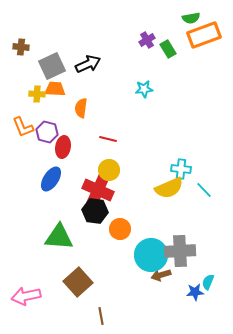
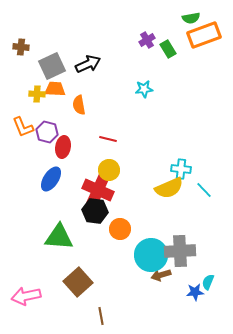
orange semicircle: moved 2 px left, 3 px up; rotated 18 degrees counterclockwise
